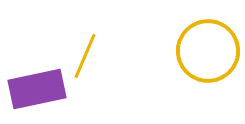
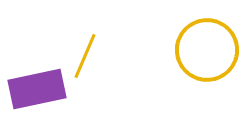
yellow circle: moved 1 px left, 1 px up
